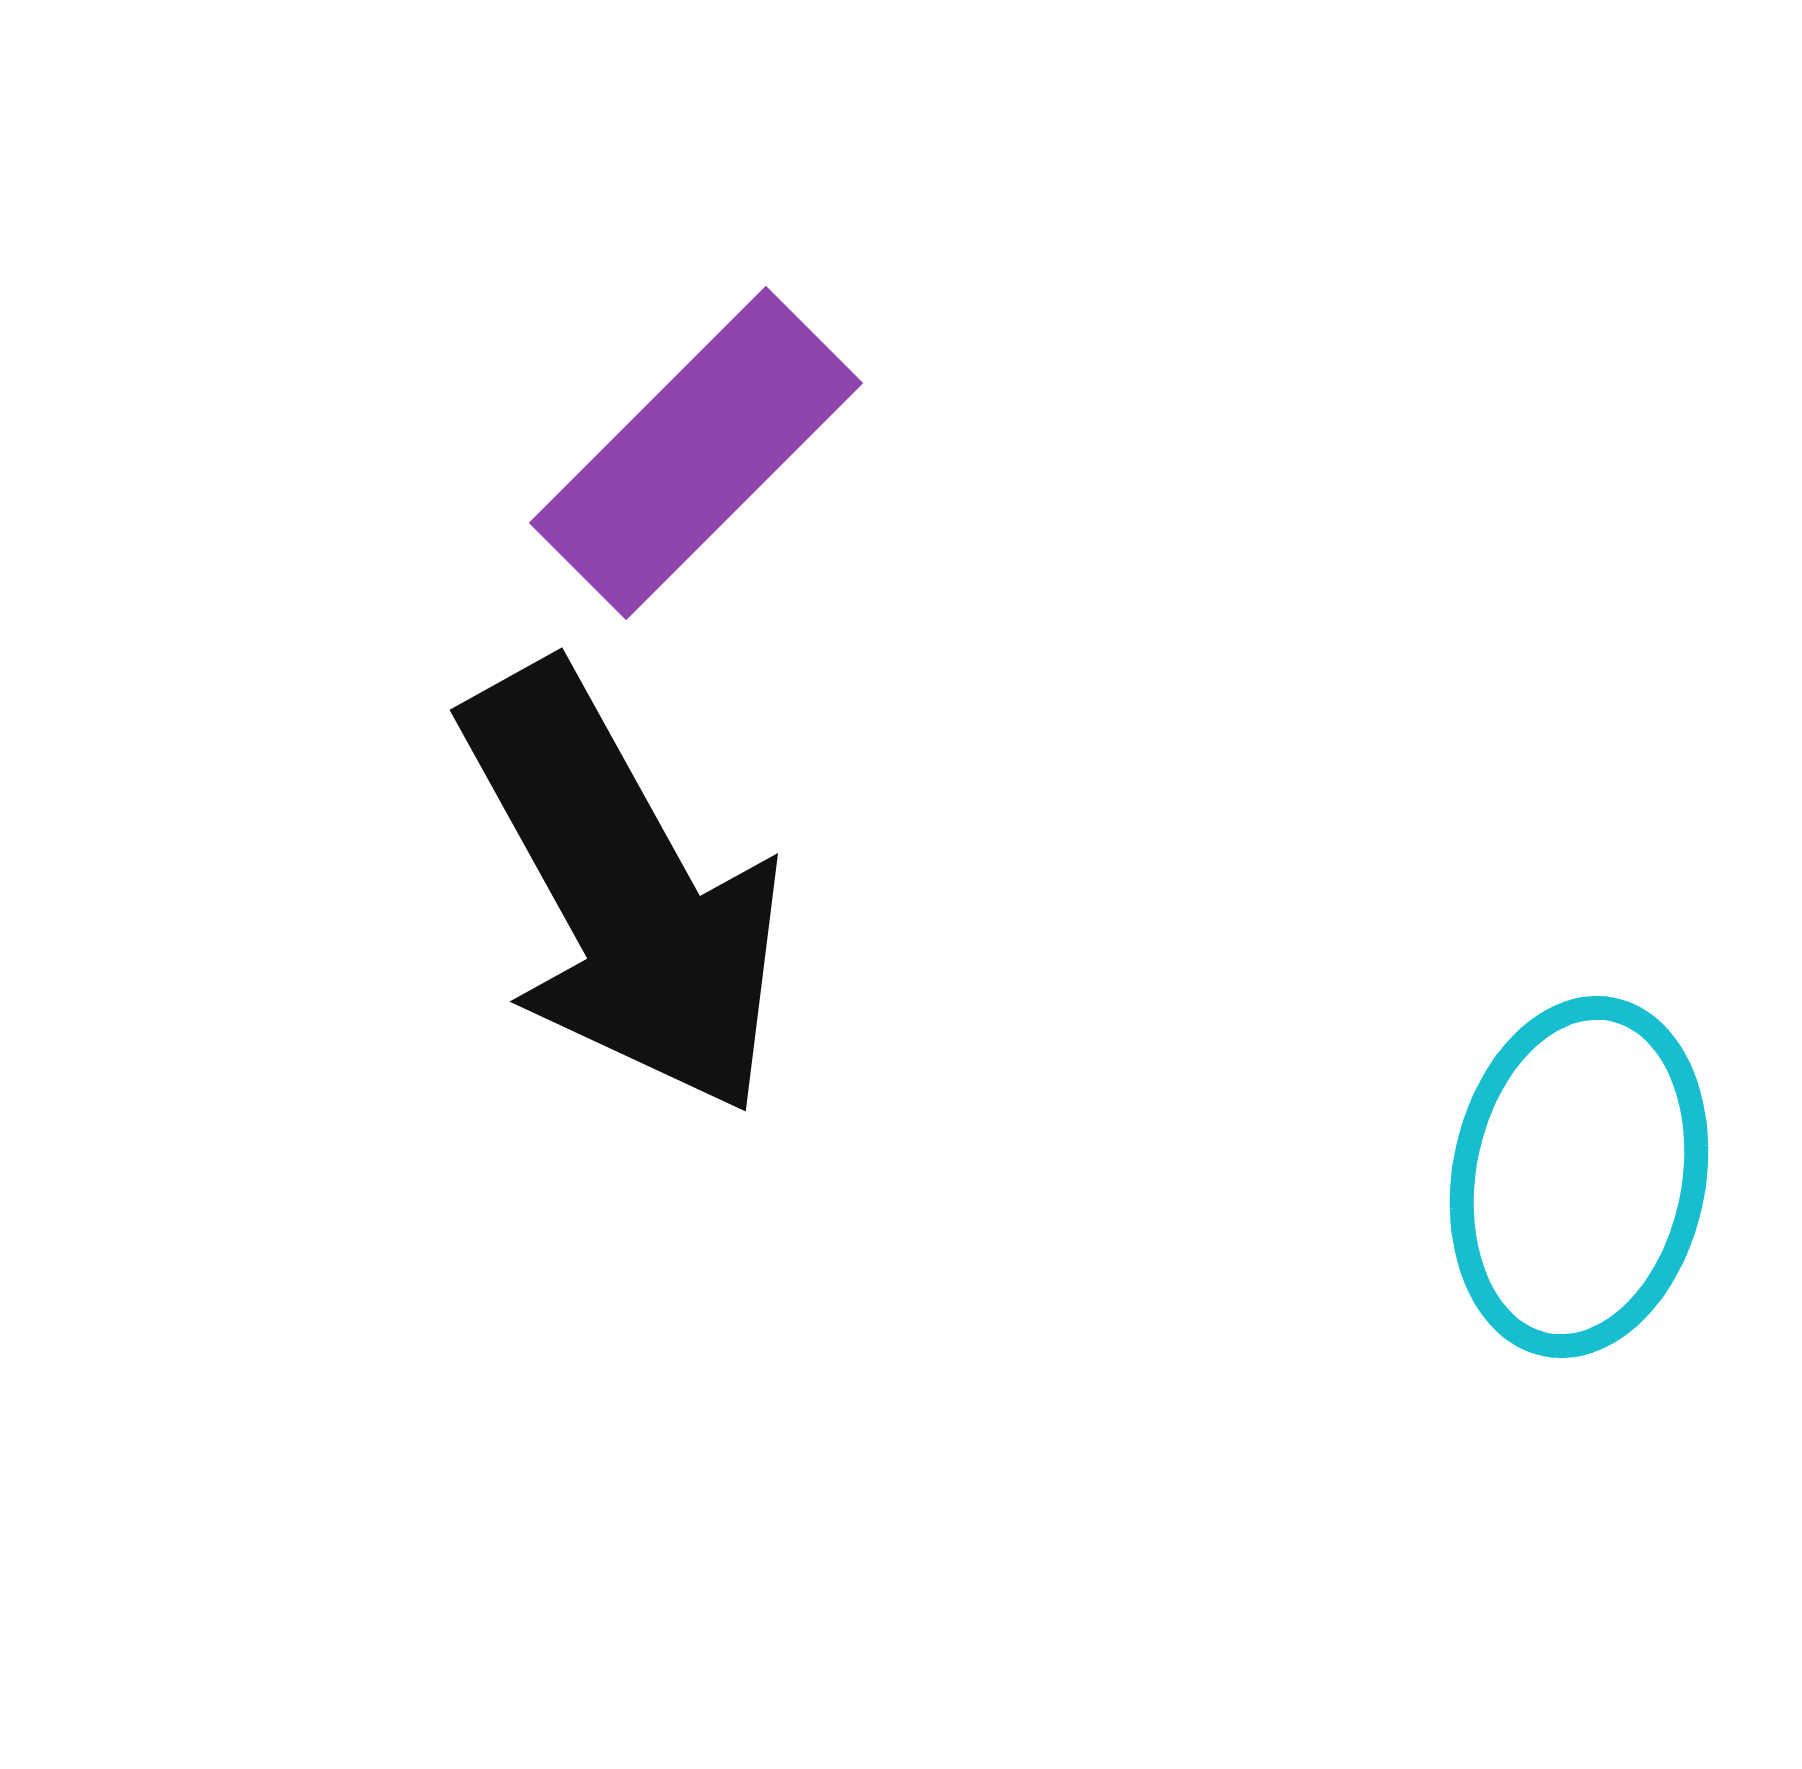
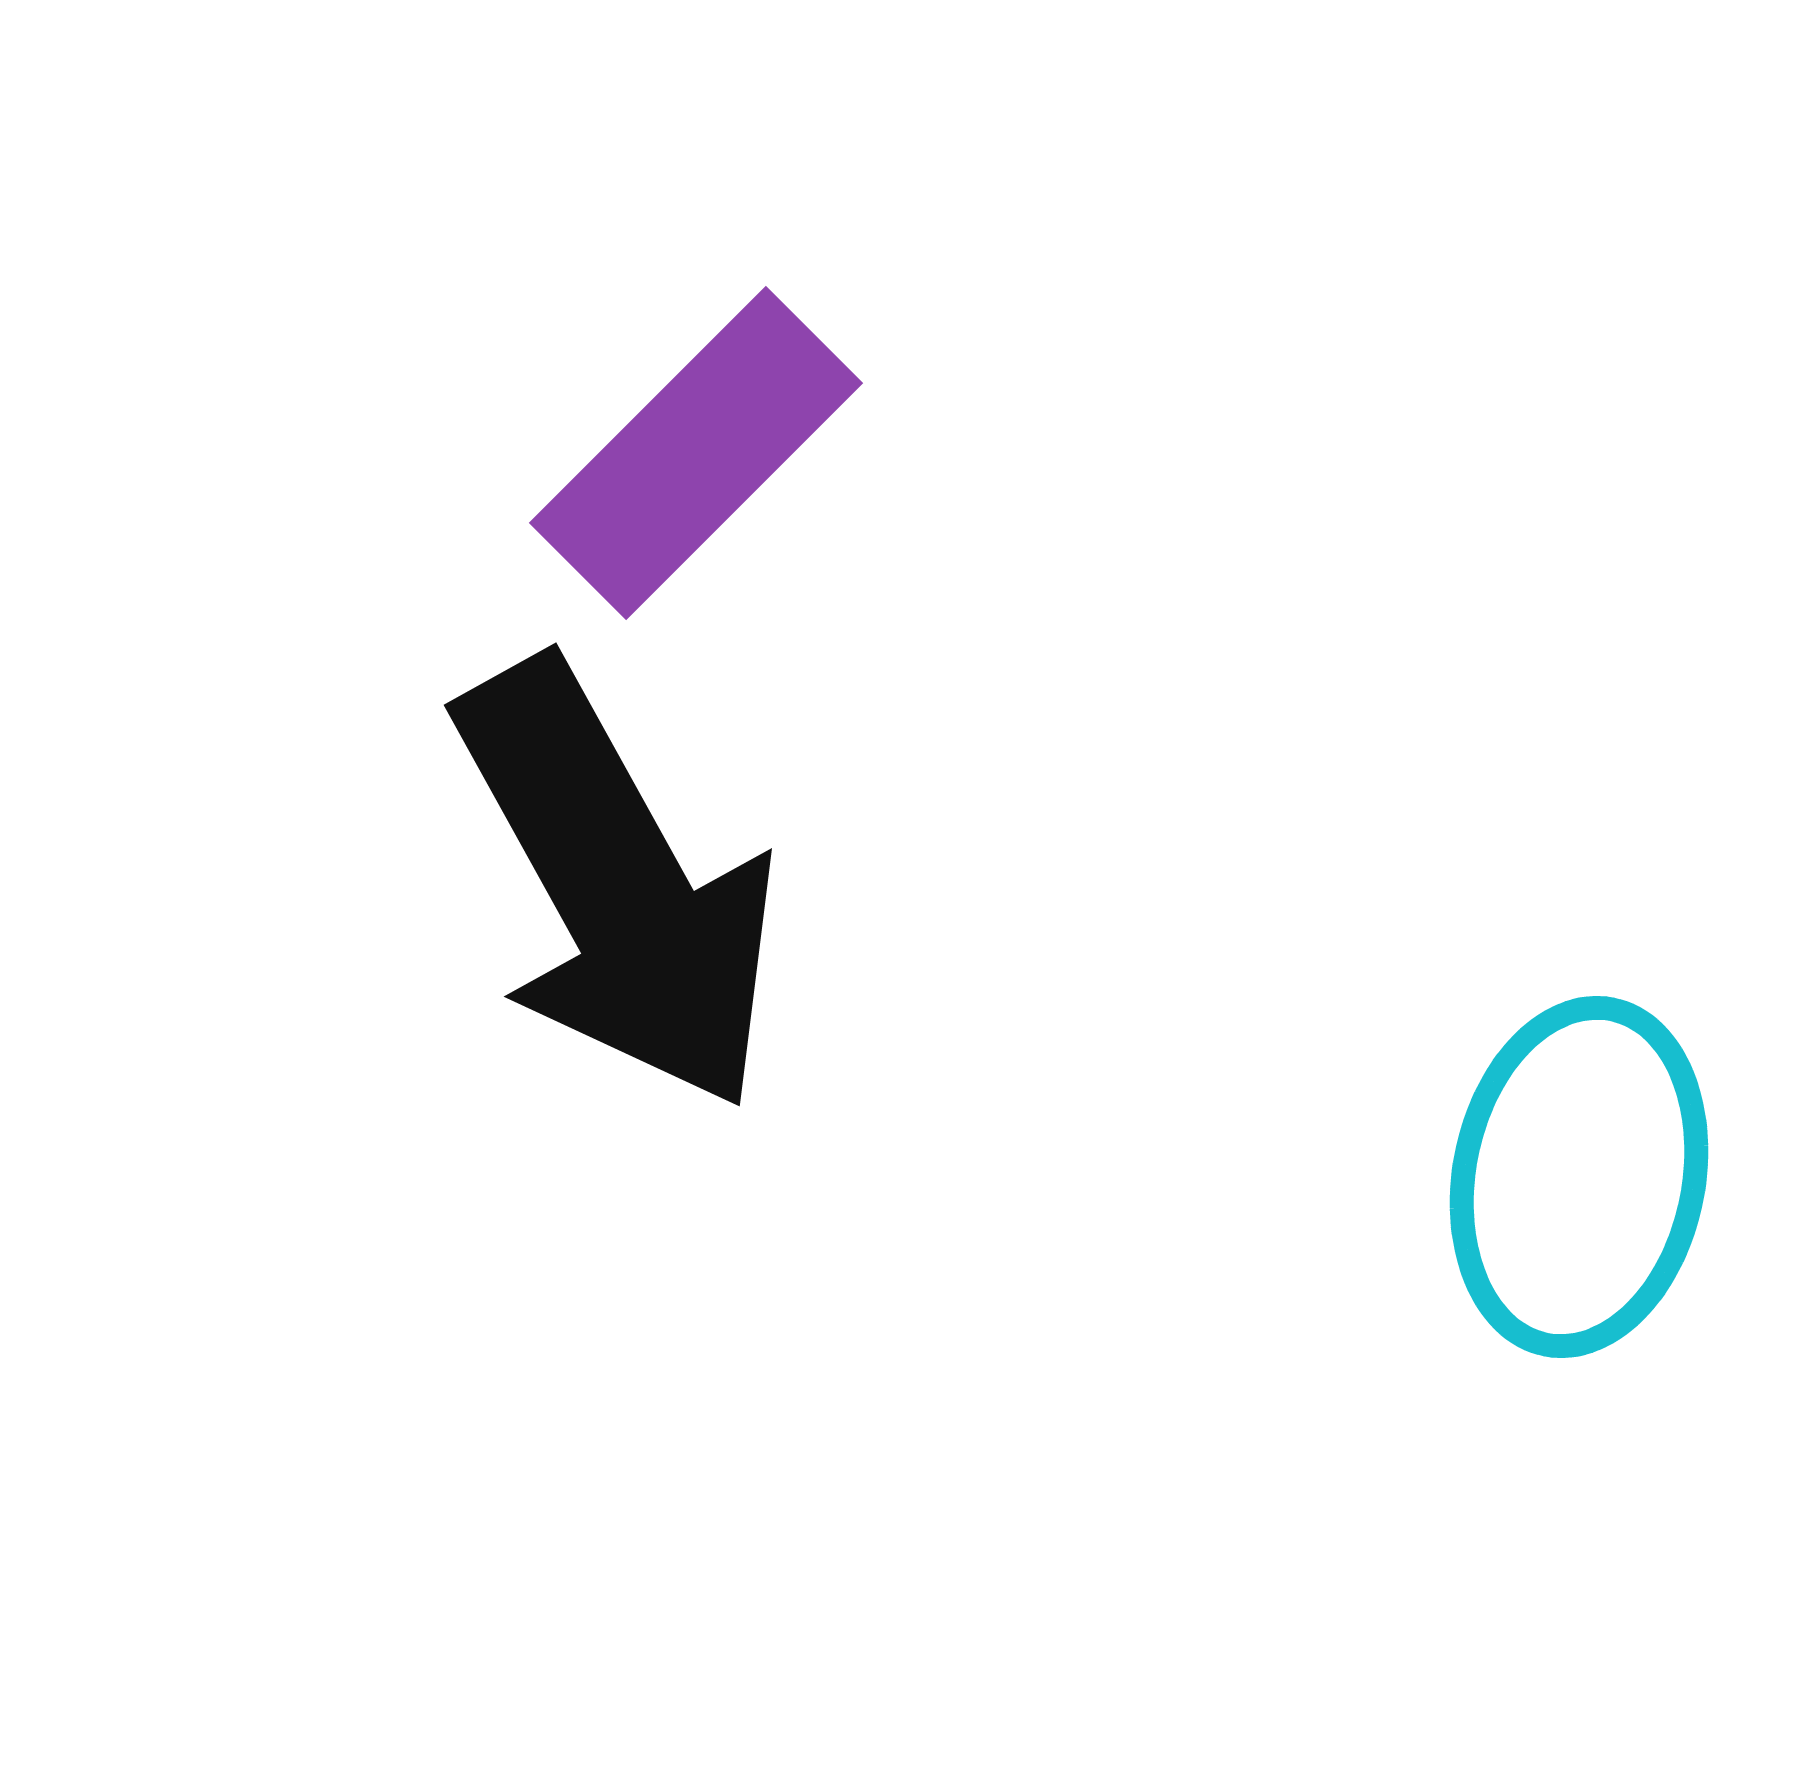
black arrow: moved 6 px left, 5 px up
